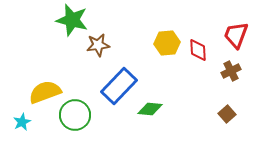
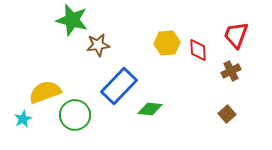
cyan star: moved 1 px right, 3 px up
